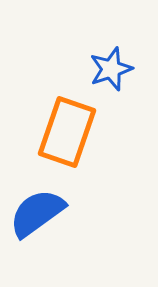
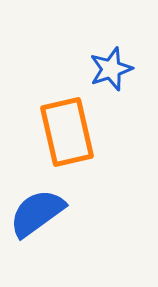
orange rectangle: rotated 32 degrees counterclockwise
